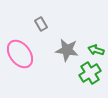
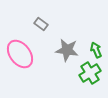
gray rectangle: rotated 24 degrees counterclockwise
green arrow: rotated 49 degrees clockwise
